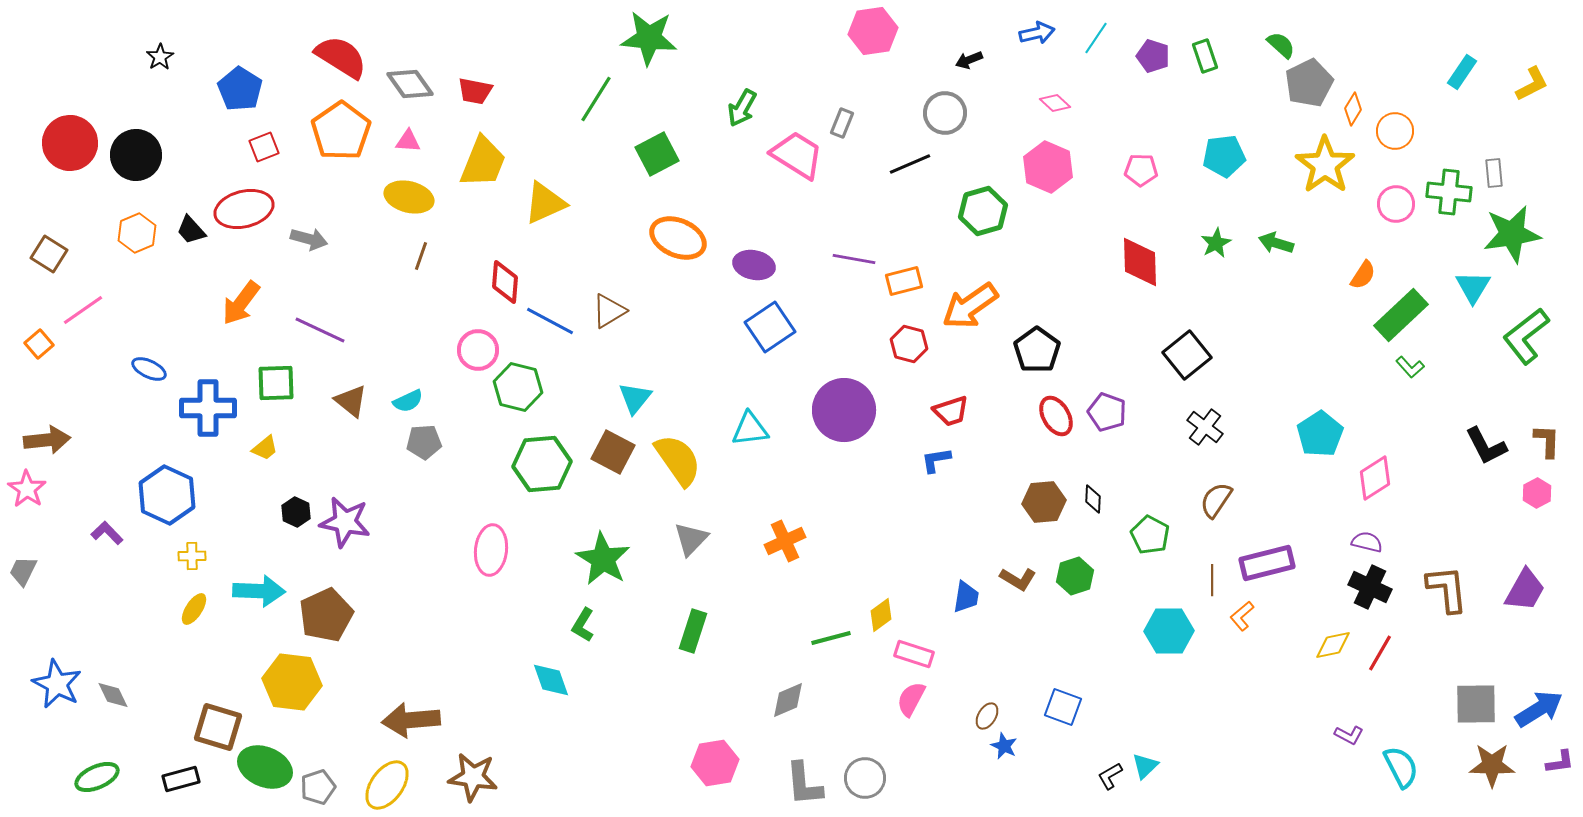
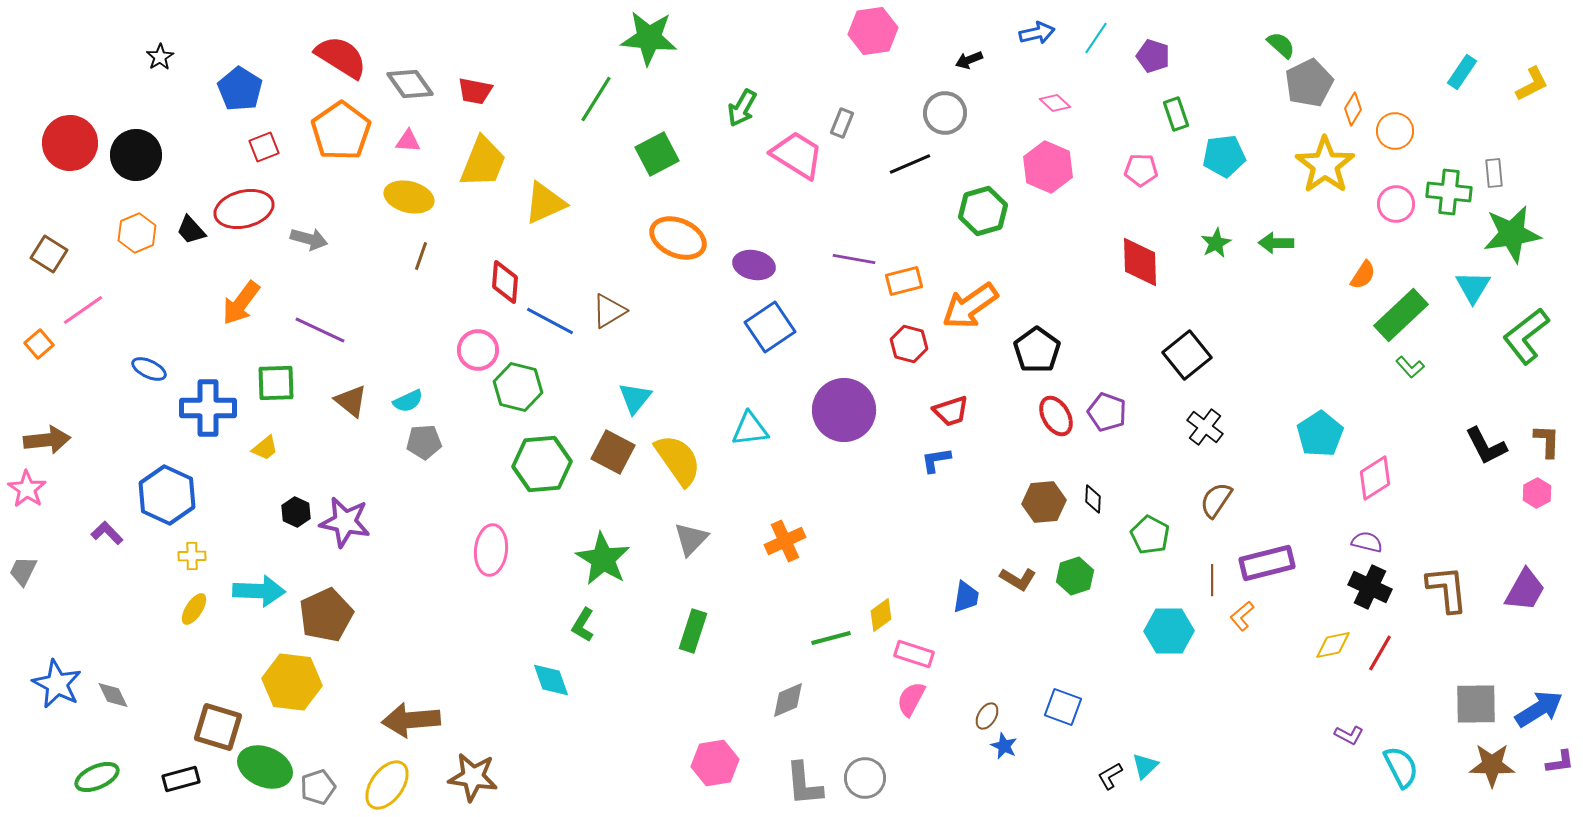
green rectangle at (1205, 56): moved 29 px left, 58 px down
green arrow at (1276, 243): rotated 16 degrees counterclockwise
